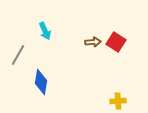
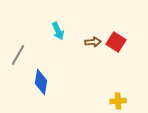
cyan arrow: moved 13 px right
